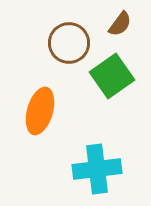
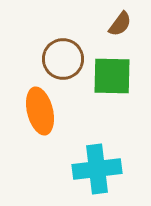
brown circle: moved 6 px left, 16 px down
green square: rotated 36 degrees clockwise
orange ellipse: rotated 30 degrees counterclockwise
